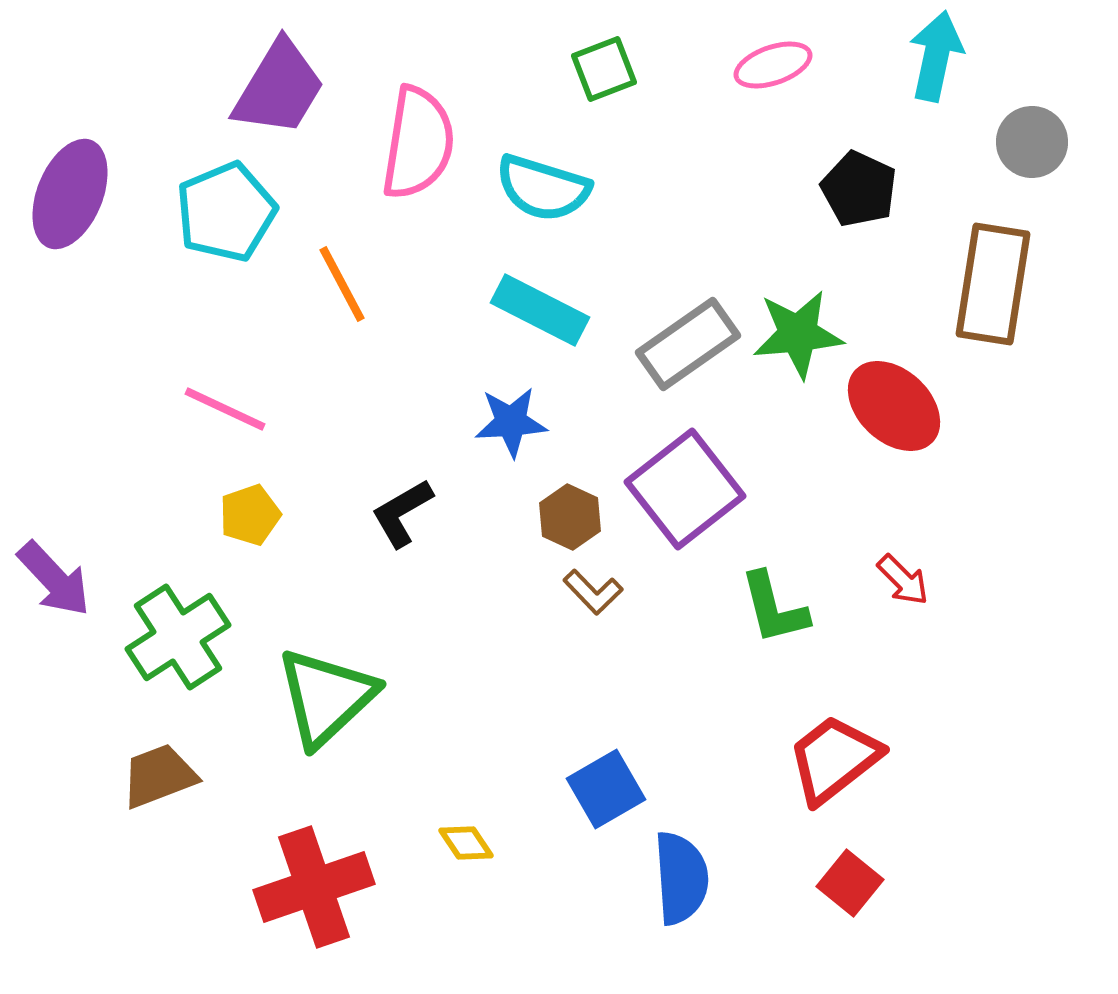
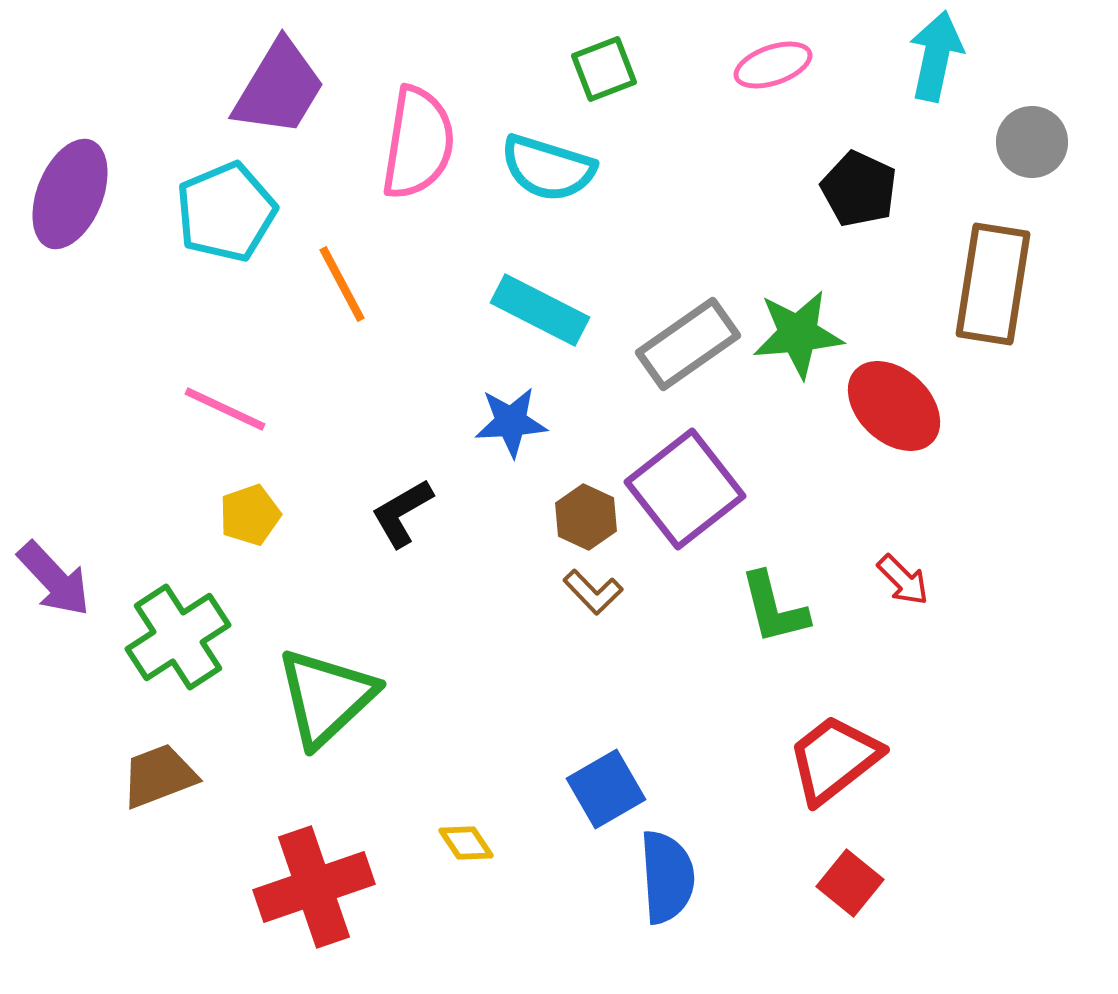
cyan semicircle: moved 5 px right, 20 px up
brown hexagon: moved 16 px right
blue semicircle: moved 14 px left, 1 px up
